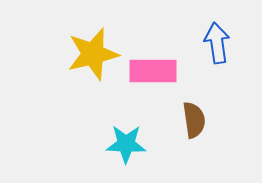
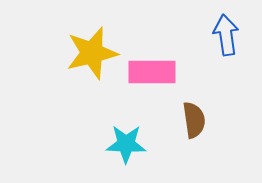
blue arrow: moved 9 px right, 8 px up
yellow star: moved 1 px left, 1 px up
pink rectangle: moved 1 px left, 1 px down
